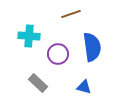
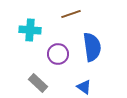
cyan cross: moved 1 px right, 6 px up
blue triangle: rotated 21 degrees clockwise
